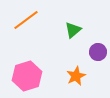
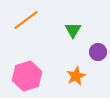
green triangle: rotated 18 degrees counterclockwise
